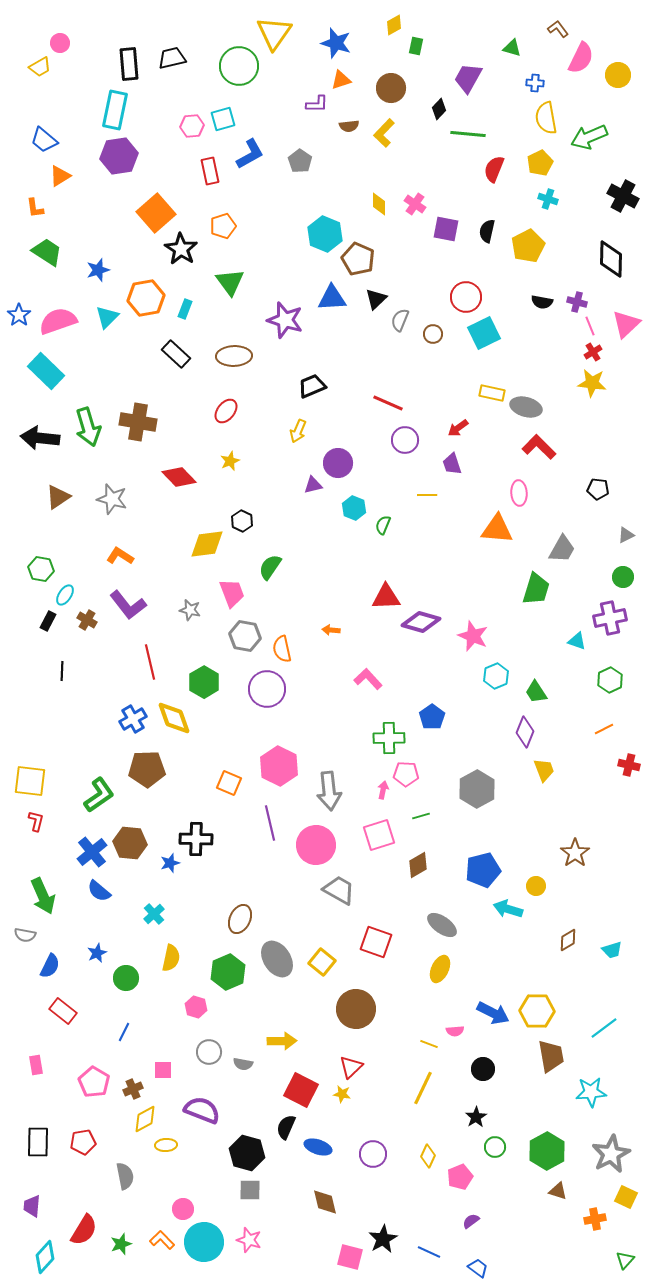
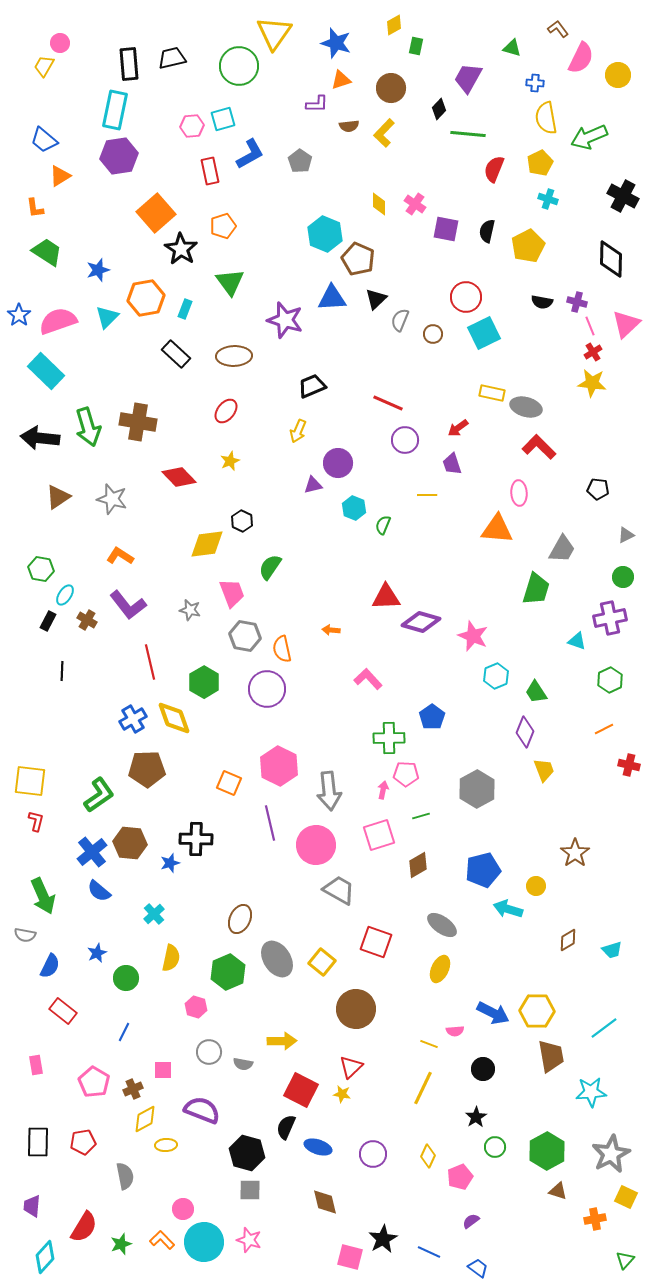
yellow trapezoid at (40, 67): moved 4 px right, 1 px up; rotated 150 degrees clockwise
red semicircle at (84, 1230): moved 3 px up
